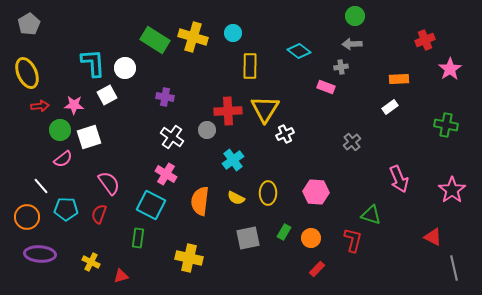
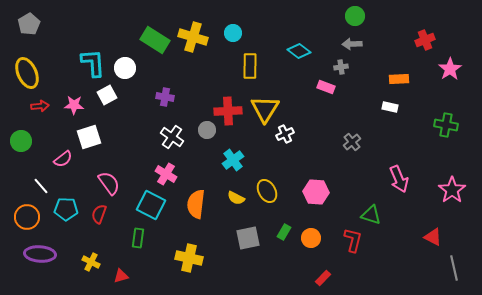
white rectangle at (390, 107): rotated 49 degrees clockwise
green circle at (60, 130): moved 39 px left, 11 px down
yellow ellipse at (268, 193): moved 1 px left, 2 px up; rotated 30 degrees counterclockwise
orange semicircle at (200, 201): moved 4 px left, 3 px down
red rectangle at (317, 269): moved 6 px right, 9 px down
